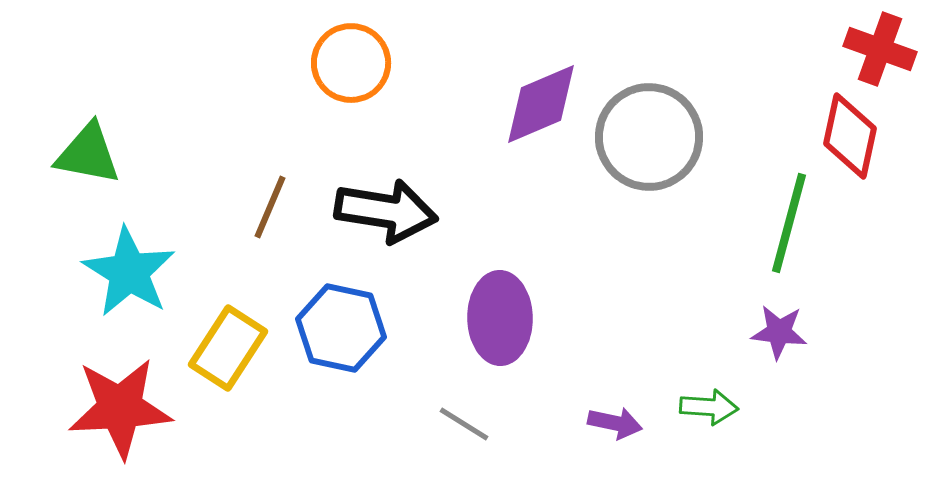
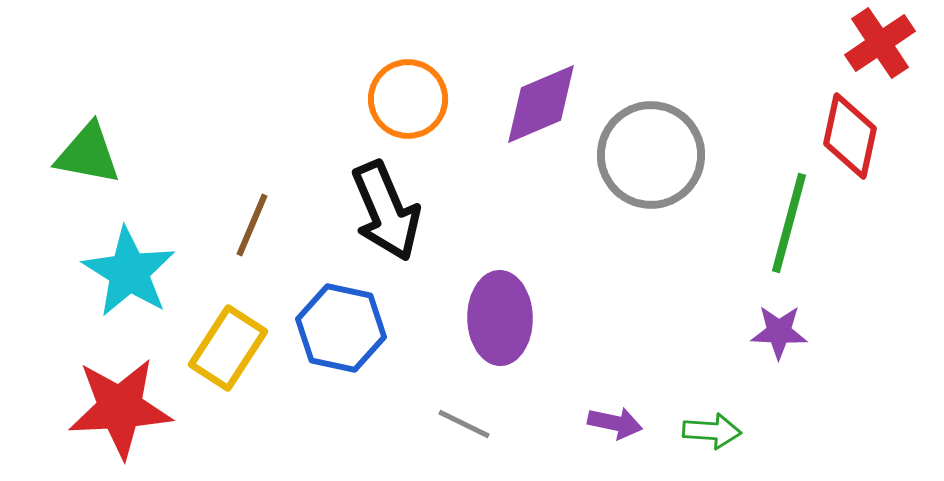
red cross: moved 6 px up; rotated 36 degrees clockwise
orange circle: moved 57 px right, 36 px down
gray circle: moved 2 px right, 18 px down
brown line: moved 18 px left, 18 px down
black arrow: rotated 58 degrees clockwise
purple star: rotated 4 degrees counterclockwise
green arrow: moved 3 px right, 24 px down
gray line: rotated 6 degrees counterclockwise
